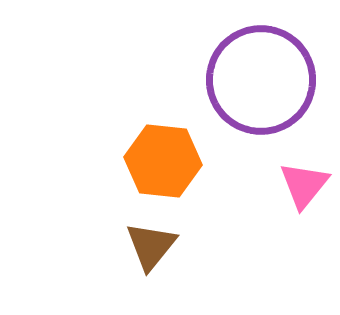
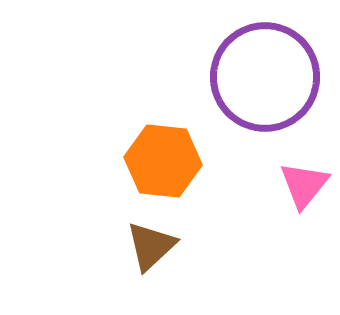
purple circle: moved 4 px right, 3 px up
brown triangle: rotated 8 degrees clockwise
